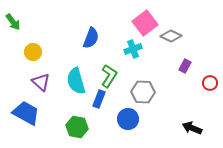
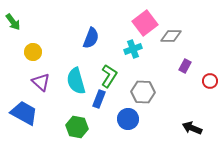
gray diamond: rotated 25 degrees counterclockwise
red circle: moved 2 px up
blue trapezoid: moved 2 px left
